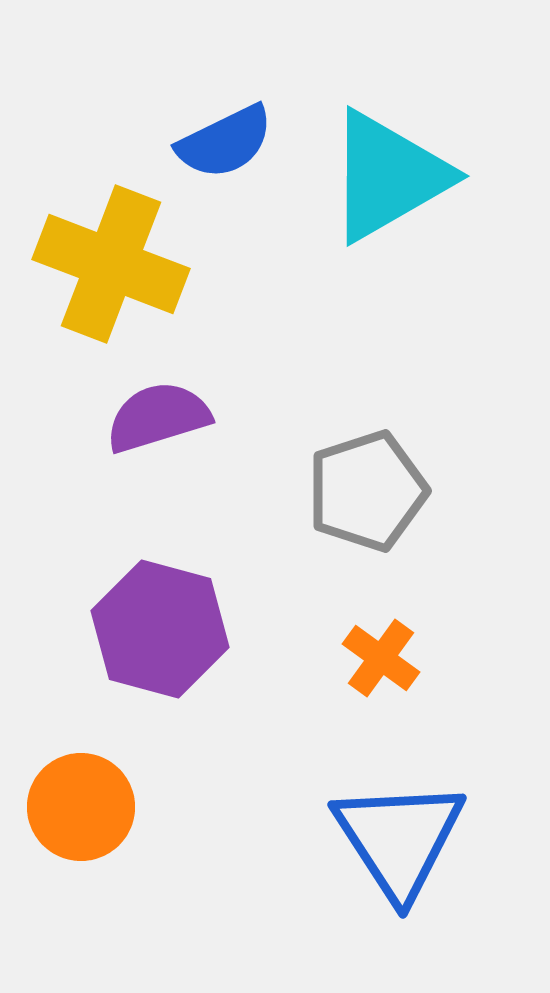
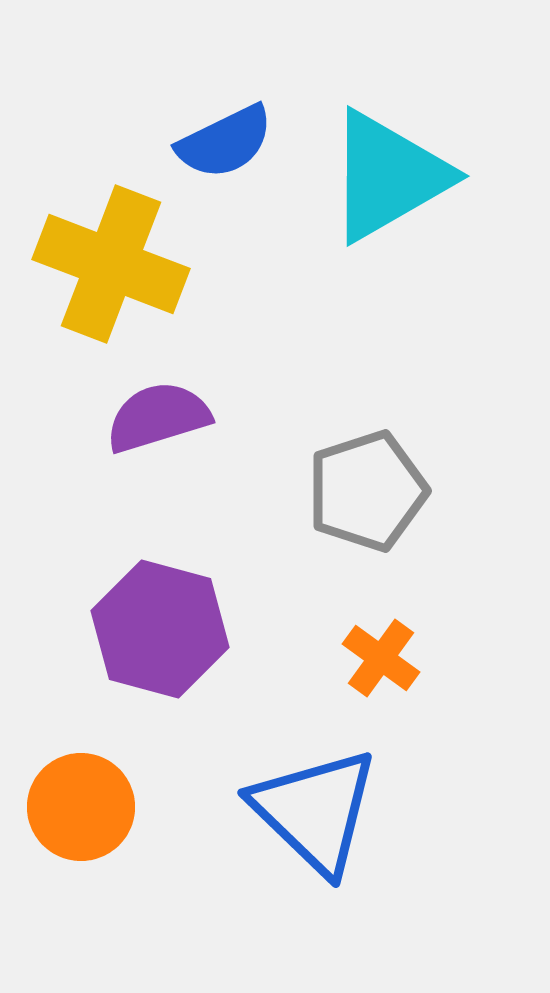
blue triangle: moved 84 px left, 28 px up; rotated 13 degrees counterclockwise
